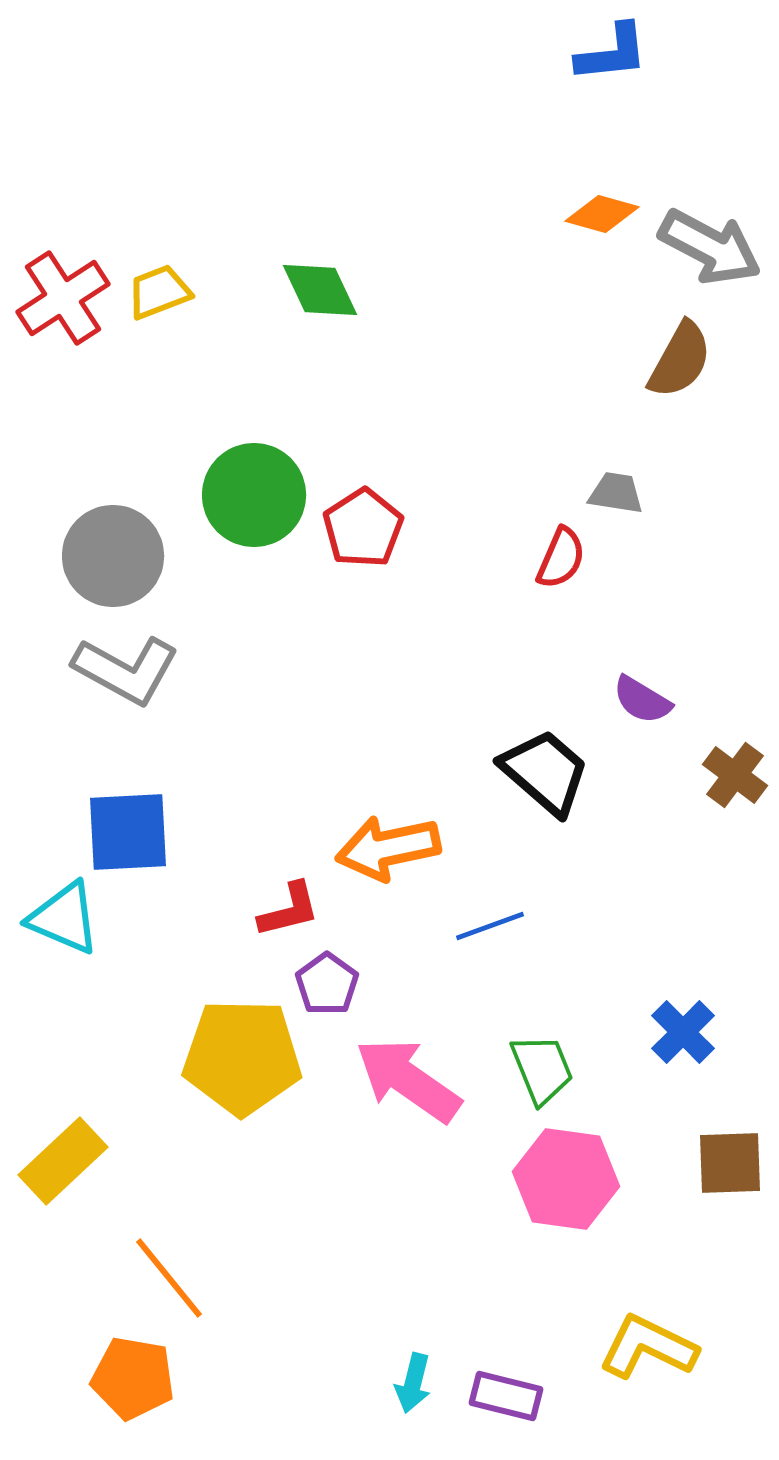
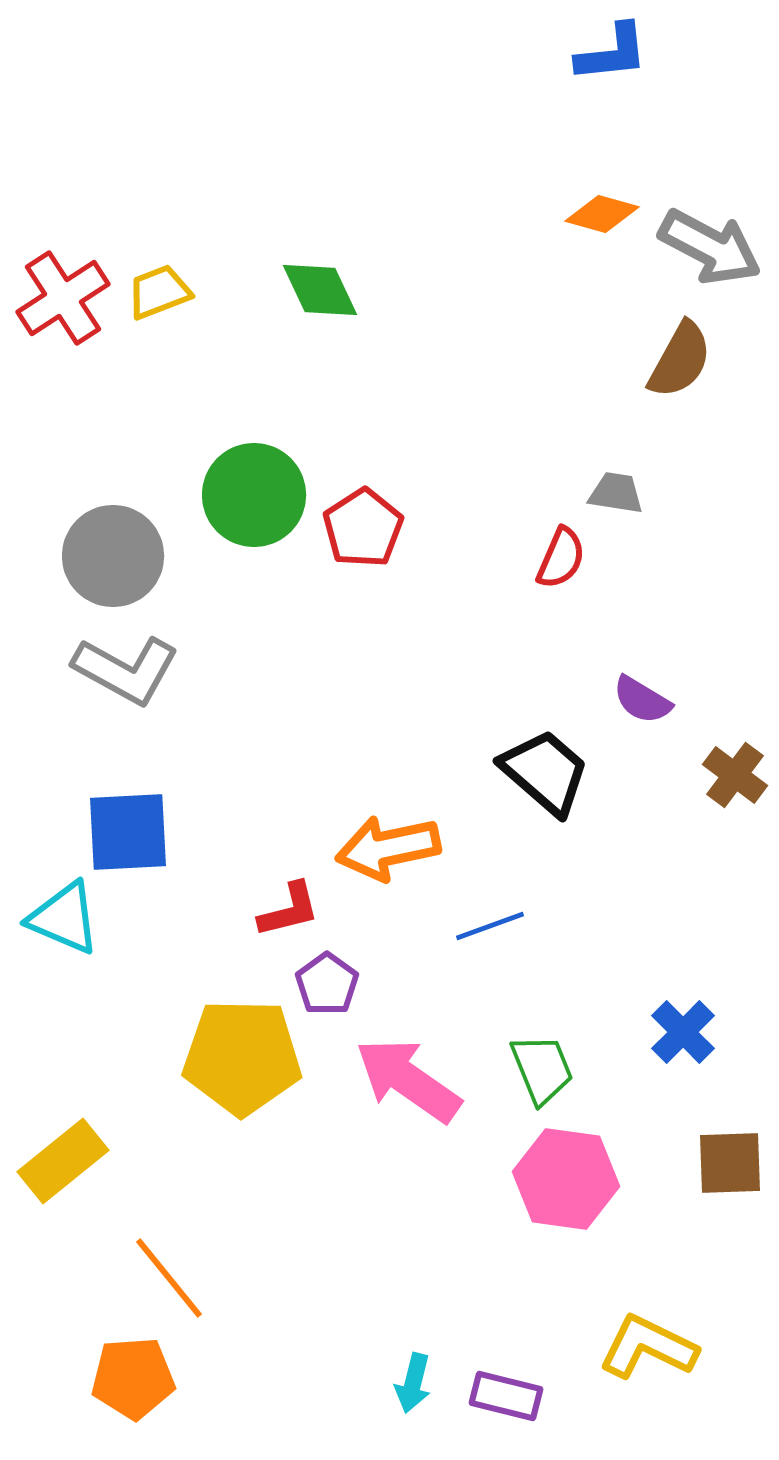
yellow rectangle: rotated 4 degrees clockwise
orange pentagon: rotated 14 degrees counterclockwise
